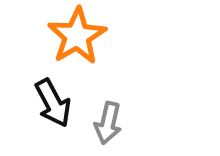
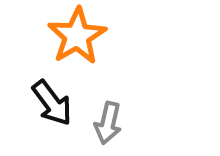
black arrow: moved 1 px left; rotated 9 degrees counterclockwise
